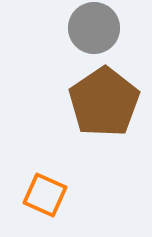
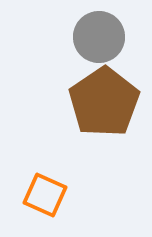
gray circle: moved 5 px right, 9 px down
